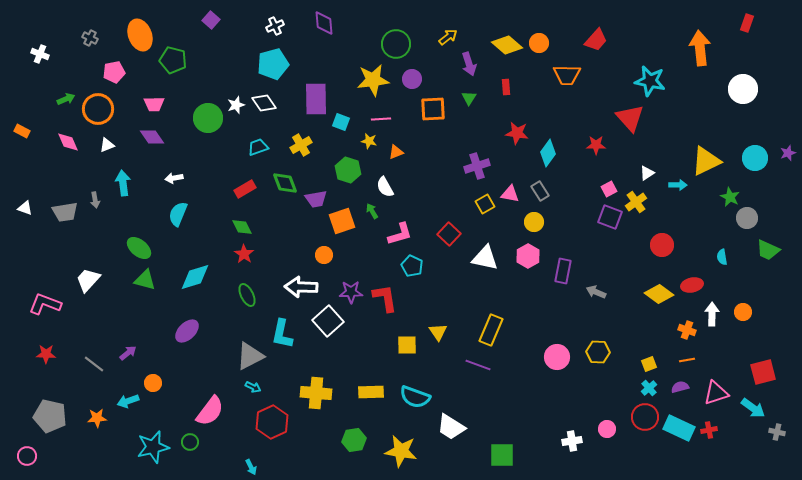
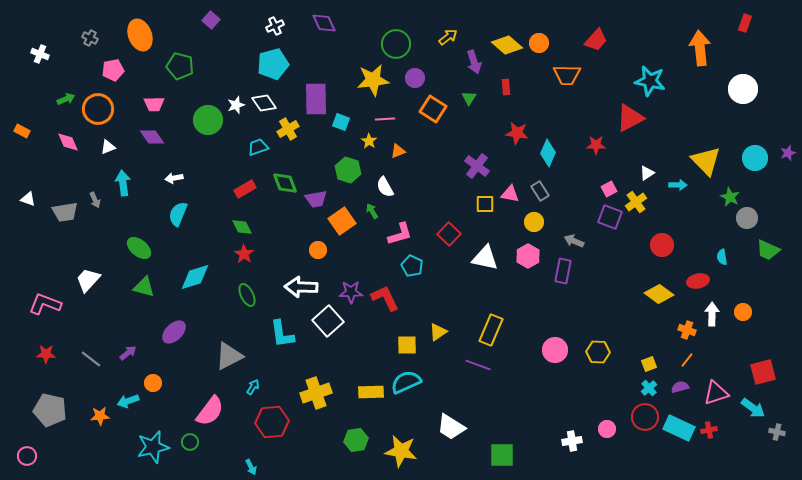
purple diamond at (324, 23): rotated 20 degrees counterclockwise
red rectangle at (747, 23): moved 2 px left
green pentagon at (173, 60): moved 7 px right, 6 px down
purple arrow at (469, 64): moved 5 px right, 2 px up
pink pentagon at (114, 72): moved 1 px left, 2 px up
purple circle at (412, 79): moved 3 px right, 1 px up
orange square at (433, 109): rotated 36 degrees clockwise
green circle at (208, 118): moved 2 px down
red triangle at (630, 118): rotated 44 degrees clockwise
pink line at (381, 119): moved 4 px right
yellow star at (369, 141): rotated 21 degrees clockwise
white triangle at (107, 145): moved 1 px right, 2 px down
yellow cross at (301, 145): moved 13 px left, 16 px up
orange triangle at (396, 152): moved 2 px right, 1 px up
cyan diamond at (548, 153): rotated 12 degrees counterclockwise
yellow triangle at (706, 161): rotated 48 degrees counterclockwise
purple cross at (477, 166): rotated 35 degrees counterclockwise
gray arrow at (95, 200): rotated 14 degrees counterclockwise
yellow square at (485, 204): rotated 30 degrees clockwise
white triangle at (25, 208): moved 3 px right, 9 px up
orange square at (342, 221): rotated 16 degrees counterclockwise
orange circle at (324, 255): moved 6 px left, 5 px up
green triangle at (145, 280): moved 1 px left, 7 px down
red ellipse at (692, 285): moved 6 px right, 4 px up
gray arrow at (596, 292): moved 22 px left, 51 px up
red L-shape at (385, 298): rotated 16 degrees counterclockwise
purple ellipse at (187, 331): moved 13 px left, 1 px down
yellow triangle at (438, 332): rotated 30 degrees clockwise
cyan L-shape at (282, 334): rotated 20 degrees counterclockwise
gray triangle at (250, 356): moved 21 px left
pink circle at (557, 357): moved 2 px left, 7 px up
orange line at (687, 360): rotated 42 degrees counterclockwise
gray line at (94, 364): moved 3 px left, 5 px up
cyan arrow at (253, 387): rotated 84 degrees counterclockwise
yellow cross at (316, 393): rotated 24 degrees counterclockwise
cyan semicircle at (415, 397): moved 9 px left, 15 px up; rotated 136 degrees clockwise
gray pentagon at (50, 416): moved 6 px up
orange star at (97, 418): moved 3 px right, 2 px up
red hexagon at (272, 422): rotated 20 degrees clockwise
green hexagon at (354, 440): moved 2 px right
